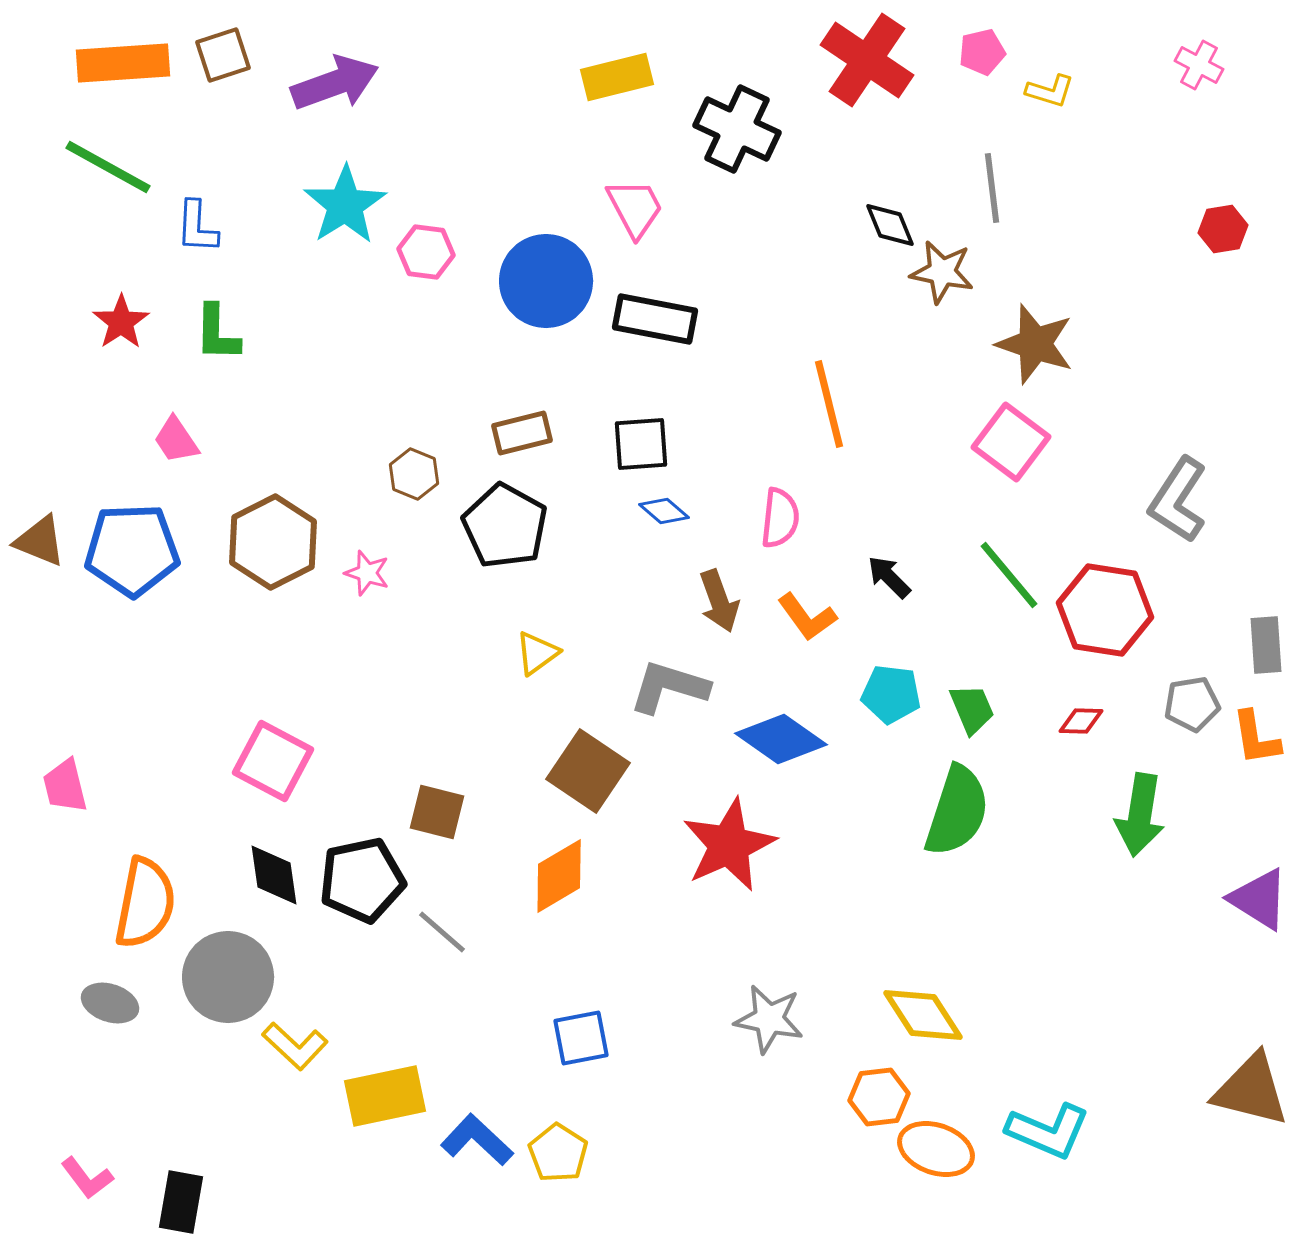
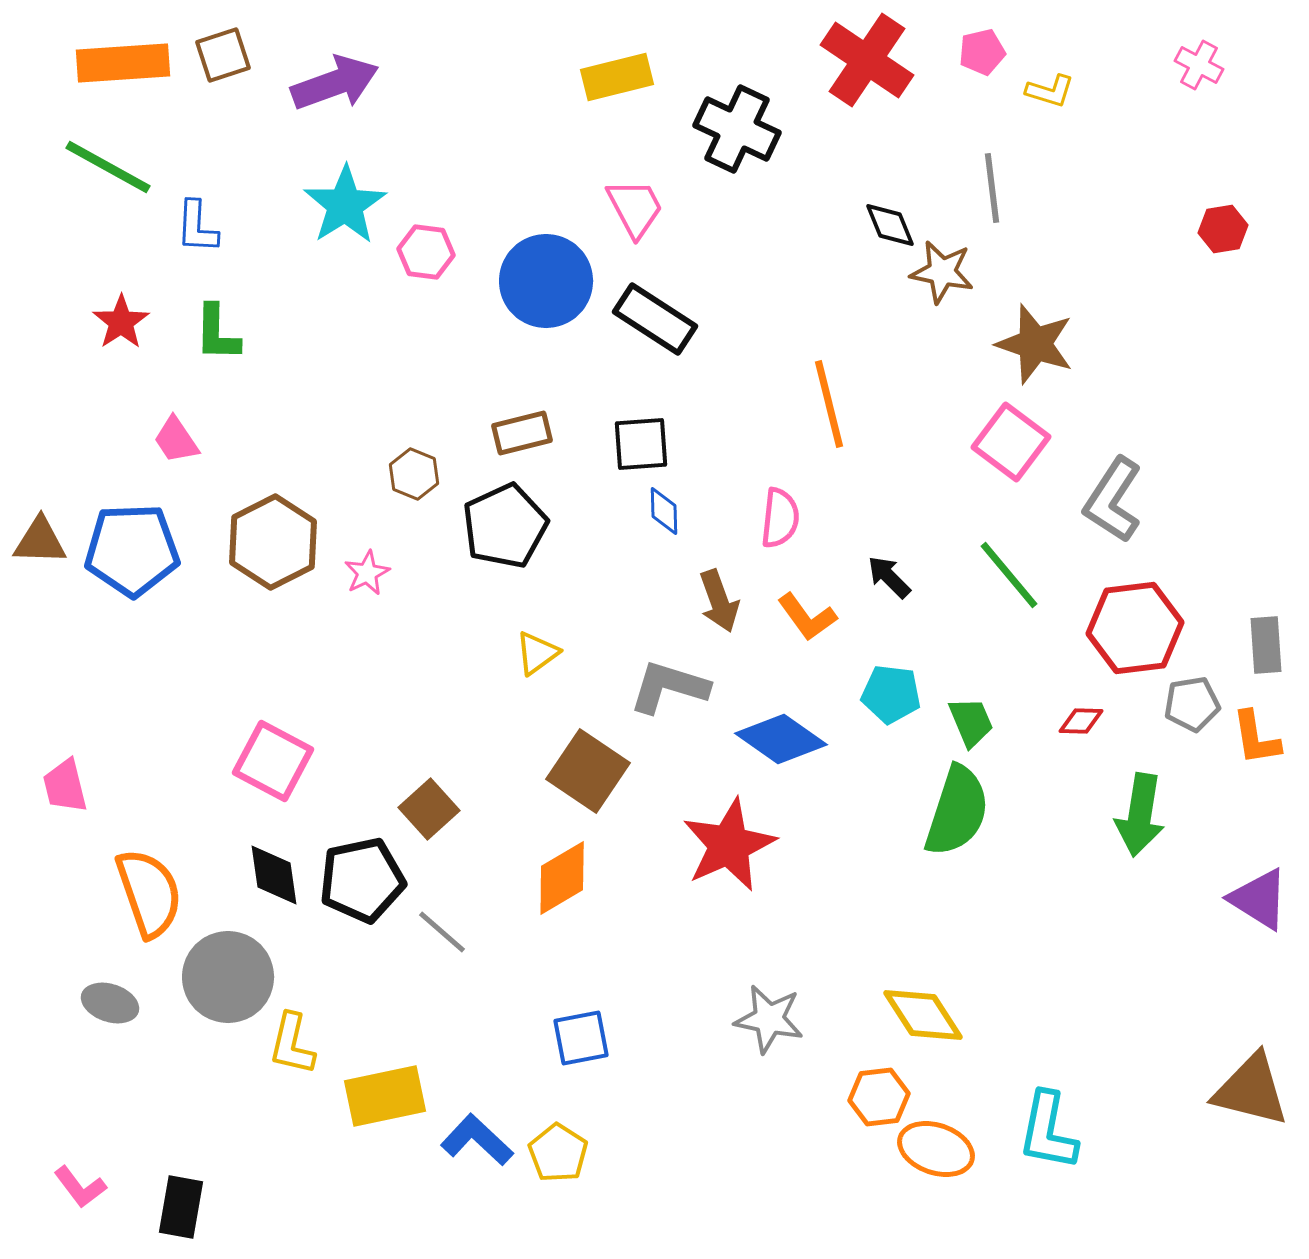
black rectangle at (655, 319): rotated 22 degrees clockwise
gray L-shape at (1178, 500): moved 65 px left
blue diamond at (664, 511): rotated 48 degrees clockwise
black pentagon at (505, 526): rotated 18 degrees clockwise
brown triangle at (40, 541): rotated 20 degrees counterclockwise
pink star at (367, 573): rotated 27 degrees clockwise
red hexagon at (1105, 610): moved 30 px right, 18 px down; rotated 16 degrees counterclockwise
green trapezoid at (972, 709): moved 1 px left, 13 px down
brown square at (437, 812): moved 8 px left, 3 px up; rotated 34 degrees clockwise
orange diamond at (559, 876): moved 3 px right, 2 px down
orange semicircle at (145, 903): moved 4 px right, 10 px up; rotated 30 degrees counterclockwise
yellow L-shape at (295, 1046): moved 3 px left, 2 px up; rotated 60 degrees clockwise
cyan L-shape at (1048, 1131): rotated 78 degrees clockwise
pink L-shape at (87, 1178): moved 7 px left, 9 px down
black rectangle at (181, 1202): moved 5 px down
